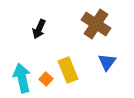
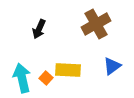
brown cross: rotated 28 degrees clockwise
blue triangle: moved 5 px right, 4 px down; rotated 18 degrees clockwise
yellow rectangle: rotated 65 degrees counterclockwise
orange square: moved 1 px up
